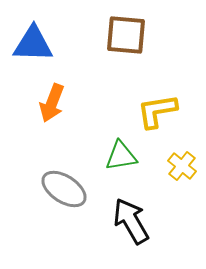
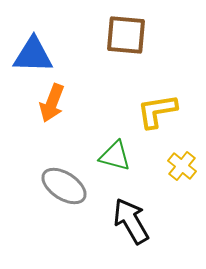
blue triangle: moved 11 px down
green triangle: moved 6 px left; rotated 24 degrees clockwise
gray ellipse: moved 3 px up
